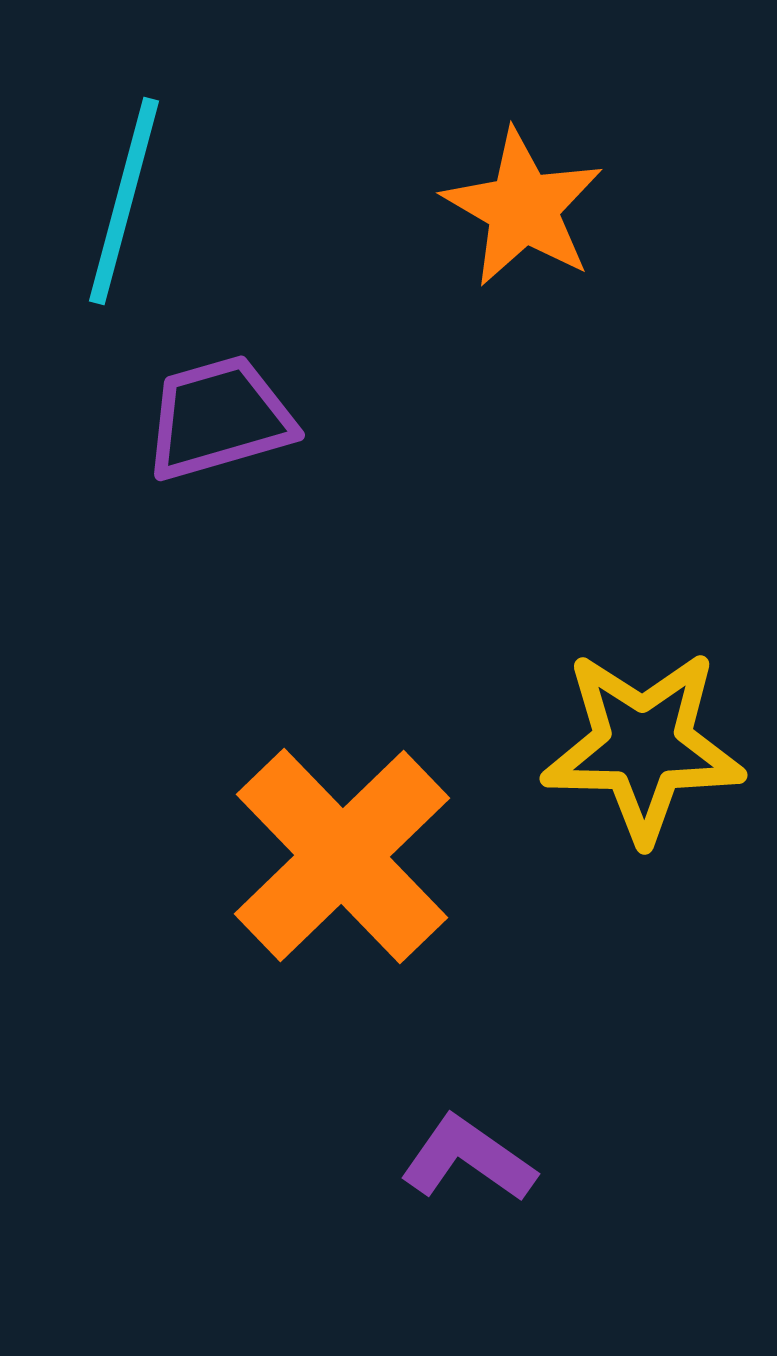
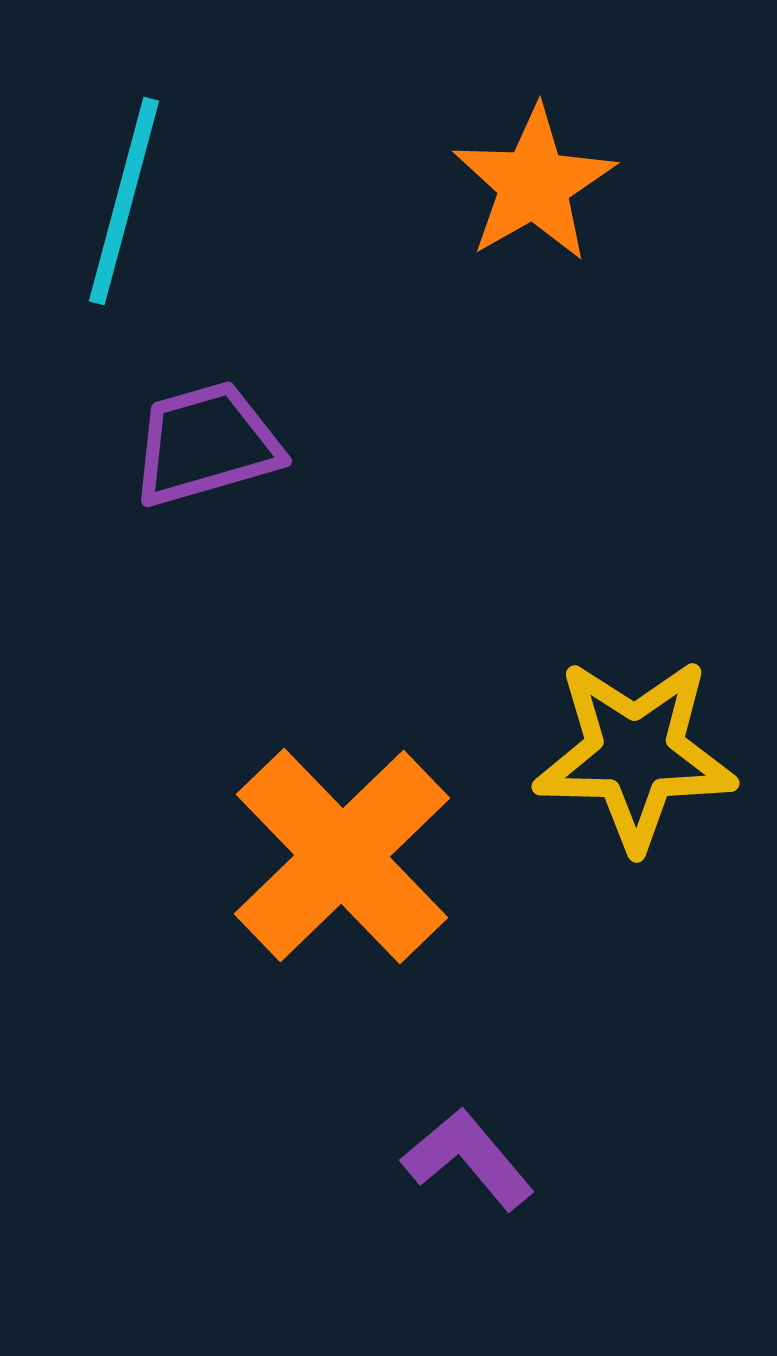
orange star: moved 11 px right, 24 px up; rotated 12 degrees clockwise
purple trapezoid: moved 13 px left, 26 px down
yellow star: moved 8 px left, 8 px down
purple L-shape: rotated 15 degrees clockwise
